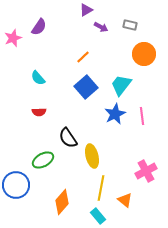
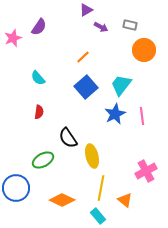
orange circle: moved 4 px up
red semicircle: rotated 80 degrees counterclockwise
blue circle: moved 3 px down
orange diamond: moved 2 px up; rotated 75 degrees clockwise
